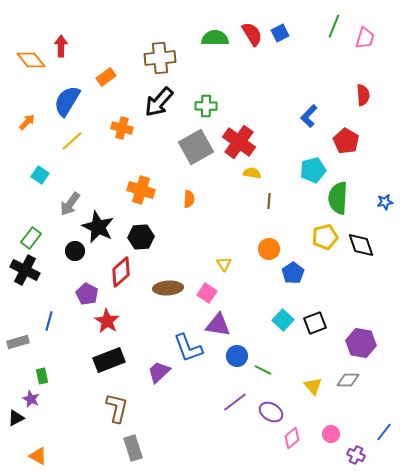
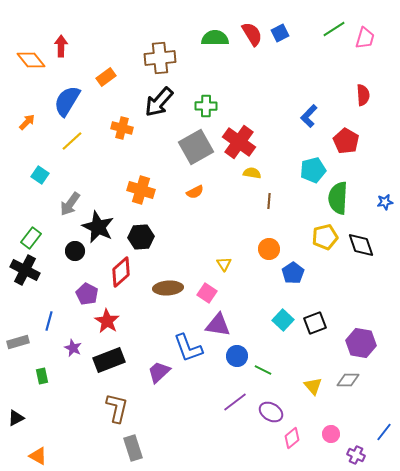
green line at (334, 26): moved 3 px down; rotated 35 degrees clockwise
orange semicircle at (189, 199): moved 6 px right, 7 px up; rotated 60 degrees clockwise
purple star at (31, 399): moved 42 px right, 51 px up
